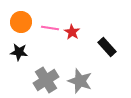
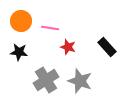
orange circle: moved 1 px up
red star: moved 4 px left, 15 px down; rotated 14 degrees counterclockwise
